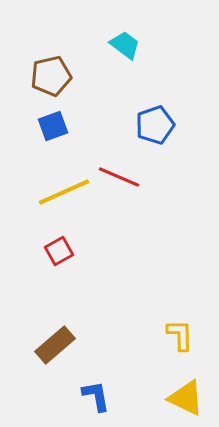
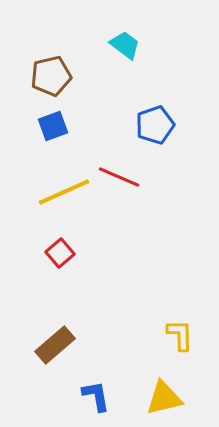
red square: moved 1 px right, 2 px down; rotated 12 degrees counterclockwise
yellow triangle: moved 22 px left; rotated 39 degrees counterclockwise
